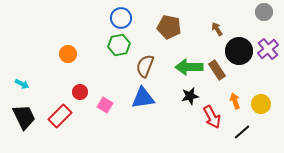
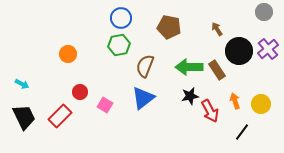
blue triangle: rotated 30 degrees counterclockwise
red arrow: moved 2 px left, 6 px up
black line: rotated 12 degrees counterclockwise
